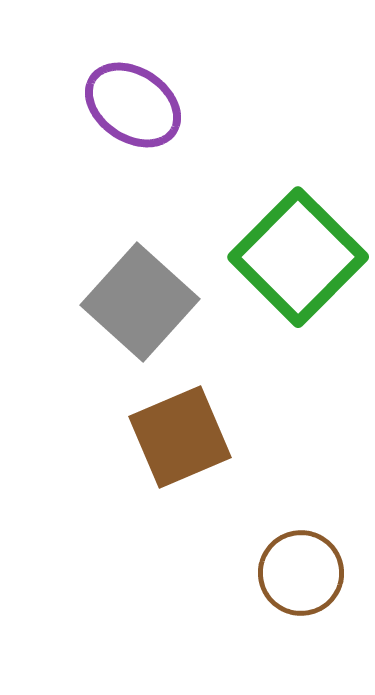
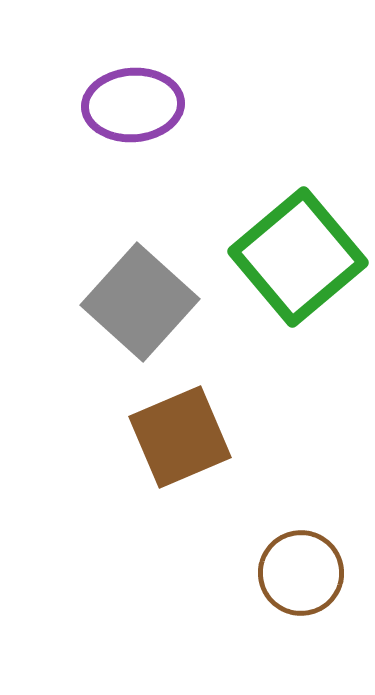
purple ellipse: rotated 38 degrees counterclockwise
green square: rotated 5 degrees clockwise
